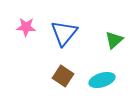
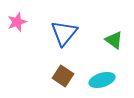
pink star: moved 9 px left, 5 px up; rotated 24 degrees counterclockwise
green triangle: rotated 42 degrees counterclockwise
